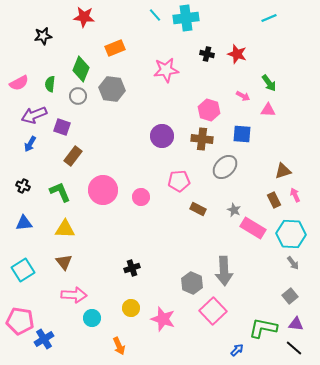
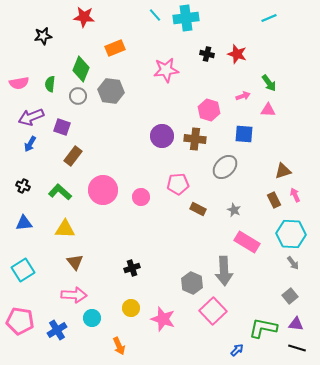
pink semicircle at (19, 83): rotated 18 degrees clockwise
gray hexagon at (112, 89): moved 1 px left, 2 px down
pink arrow at (243, 96): rotated 48 degrees counterclockwise
purple arrow at (34, 115): moved 3 px left, 2 px down
blue square at (242, 134): moved 2 px right
brown cross at (202, 139): moved 7 px left
pink pentagon at (179, 181): moved 1 px left, 3 px down
green L-shape at (60, 192): rotated 25 degrees counterclockwise
pink rectangle at (253, 228): moved 6 px left, 14 px down
brown triangle at (64, 262): moved 11 px right
blue cross at (44, 339): moved 13 px right, 9 px up
black line at (294, 348): moved 3 px right; rotated 24 degrees counterclockwise
